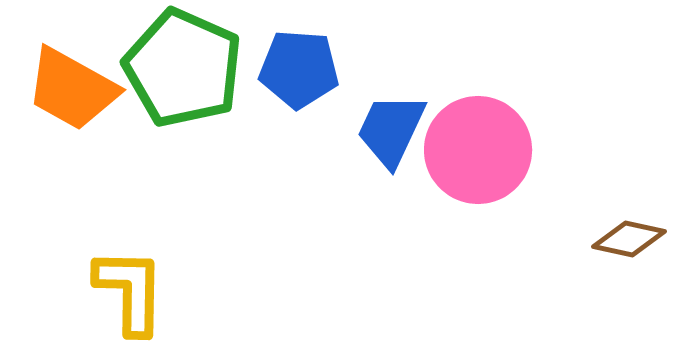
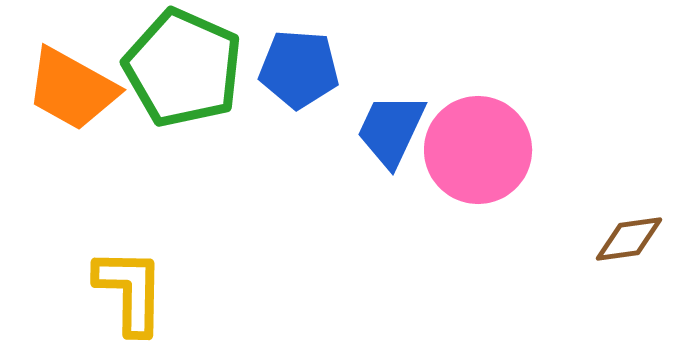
brown diamond: rotated 20 degrees counterclockwise
